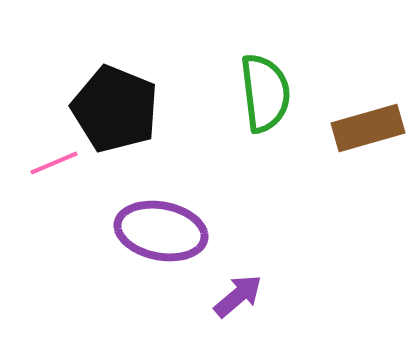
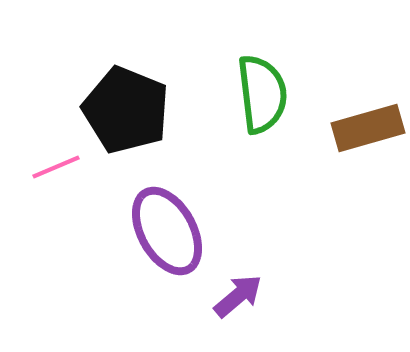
green semicircle: moved 3 px left, 1 px down
black pentagon: moved 11 px right, 1 px down
pink line: moved 2 px right, 4 px down
purple ellipse: moved 6 px right; rotated 50 degrees clockwise
